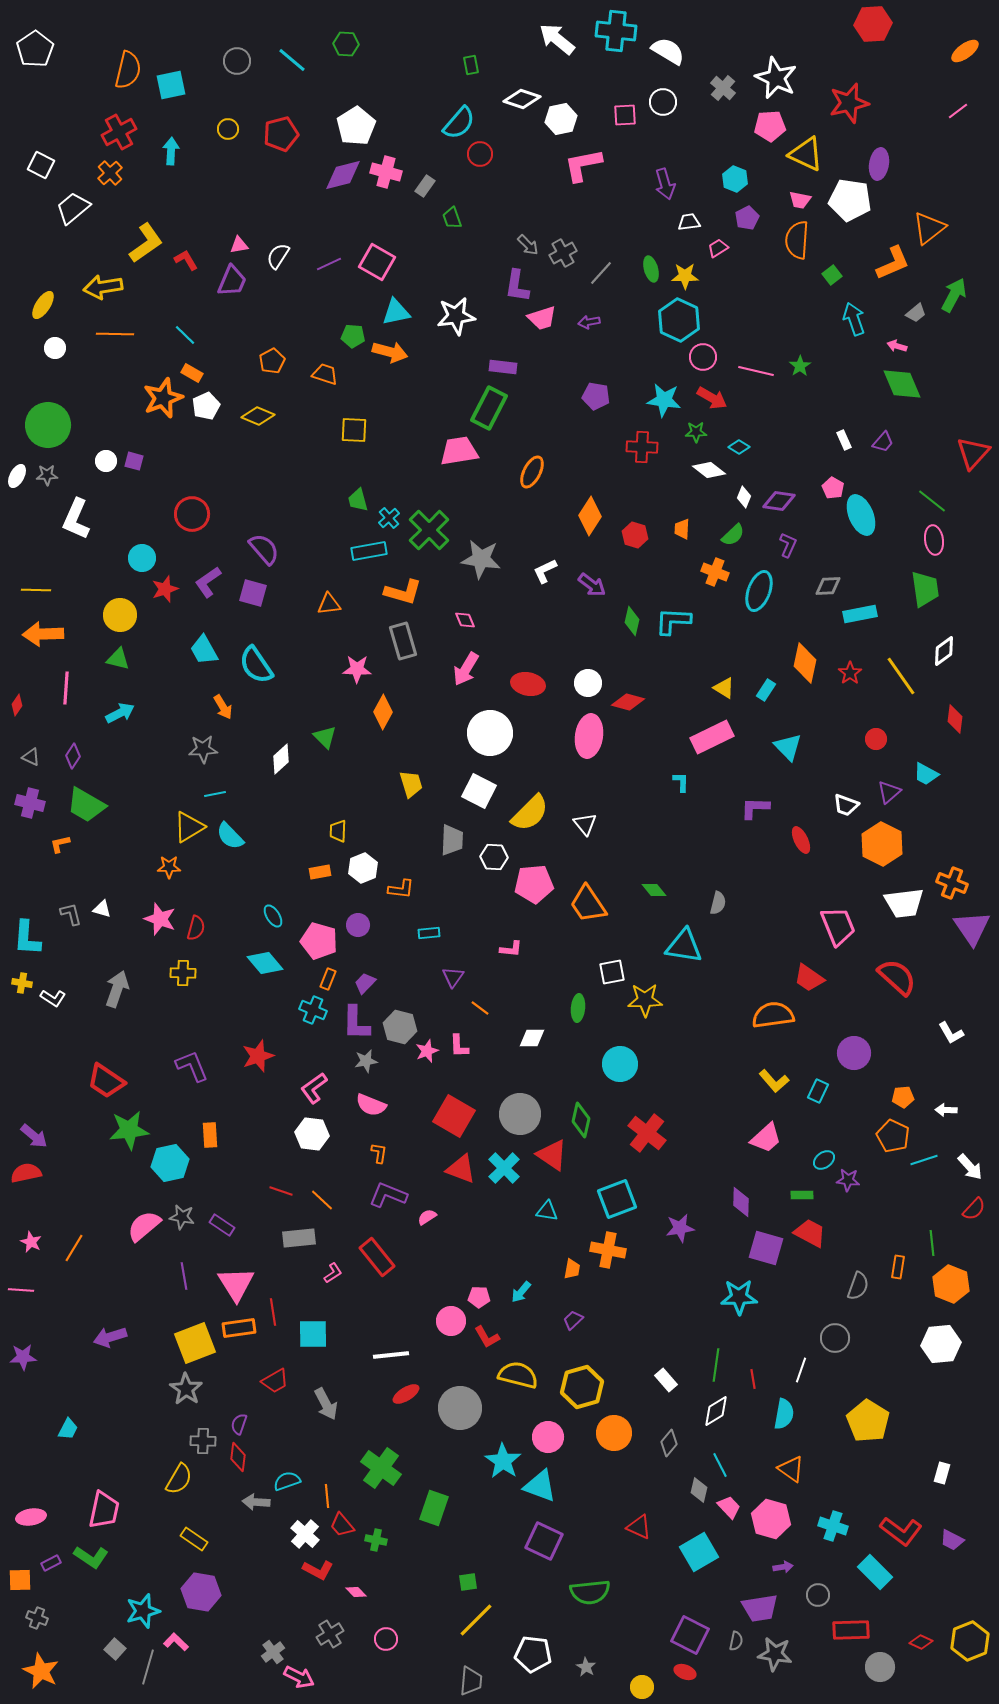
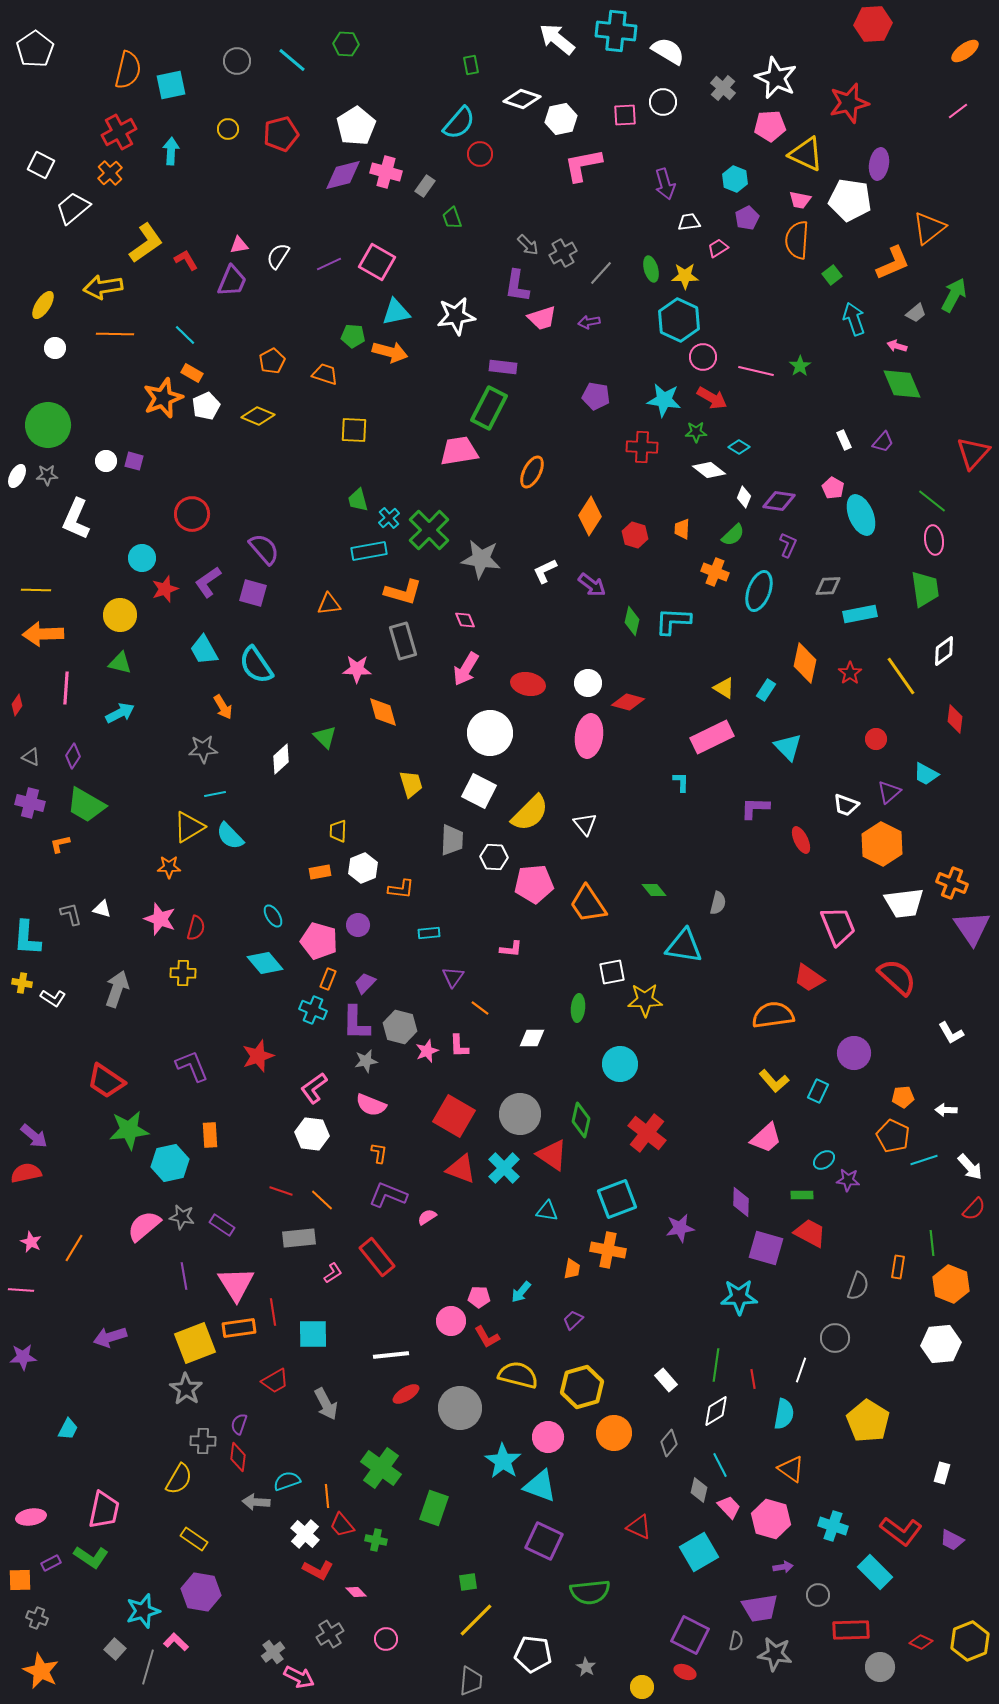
green triangle at (118, 659): moved 2 px right, 4 px down
orange diamond at (383, 712): rotated 44 degrees counterclockwise
